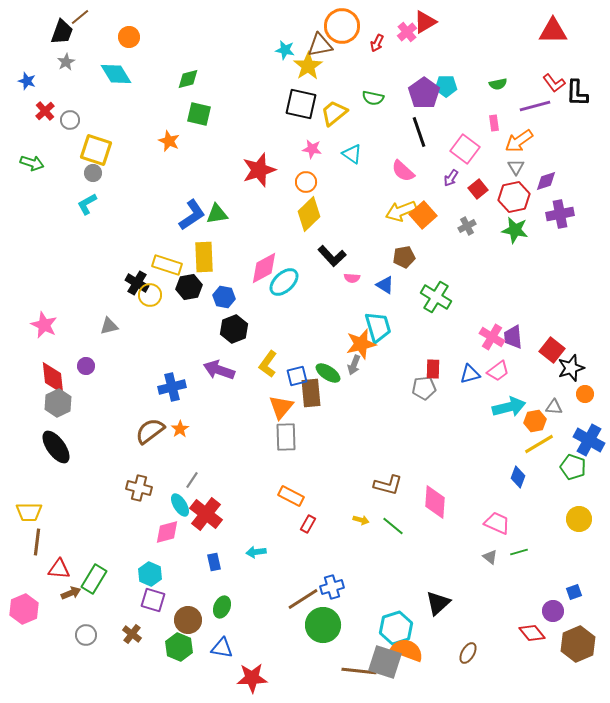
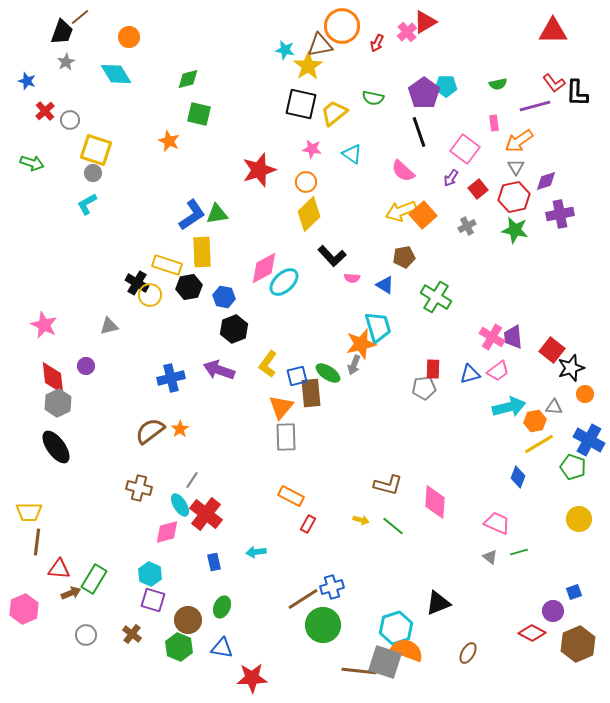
yellow rectangle at (204, 257): moved 2 px left, 5 px up
blue cross at (172, 387): moved 1 px left, 9 px up
black triangle at (438, 603): rotated 20 degrees clockwise
red diamond at (532, 633): rotated 24 degrees counterclockwise
